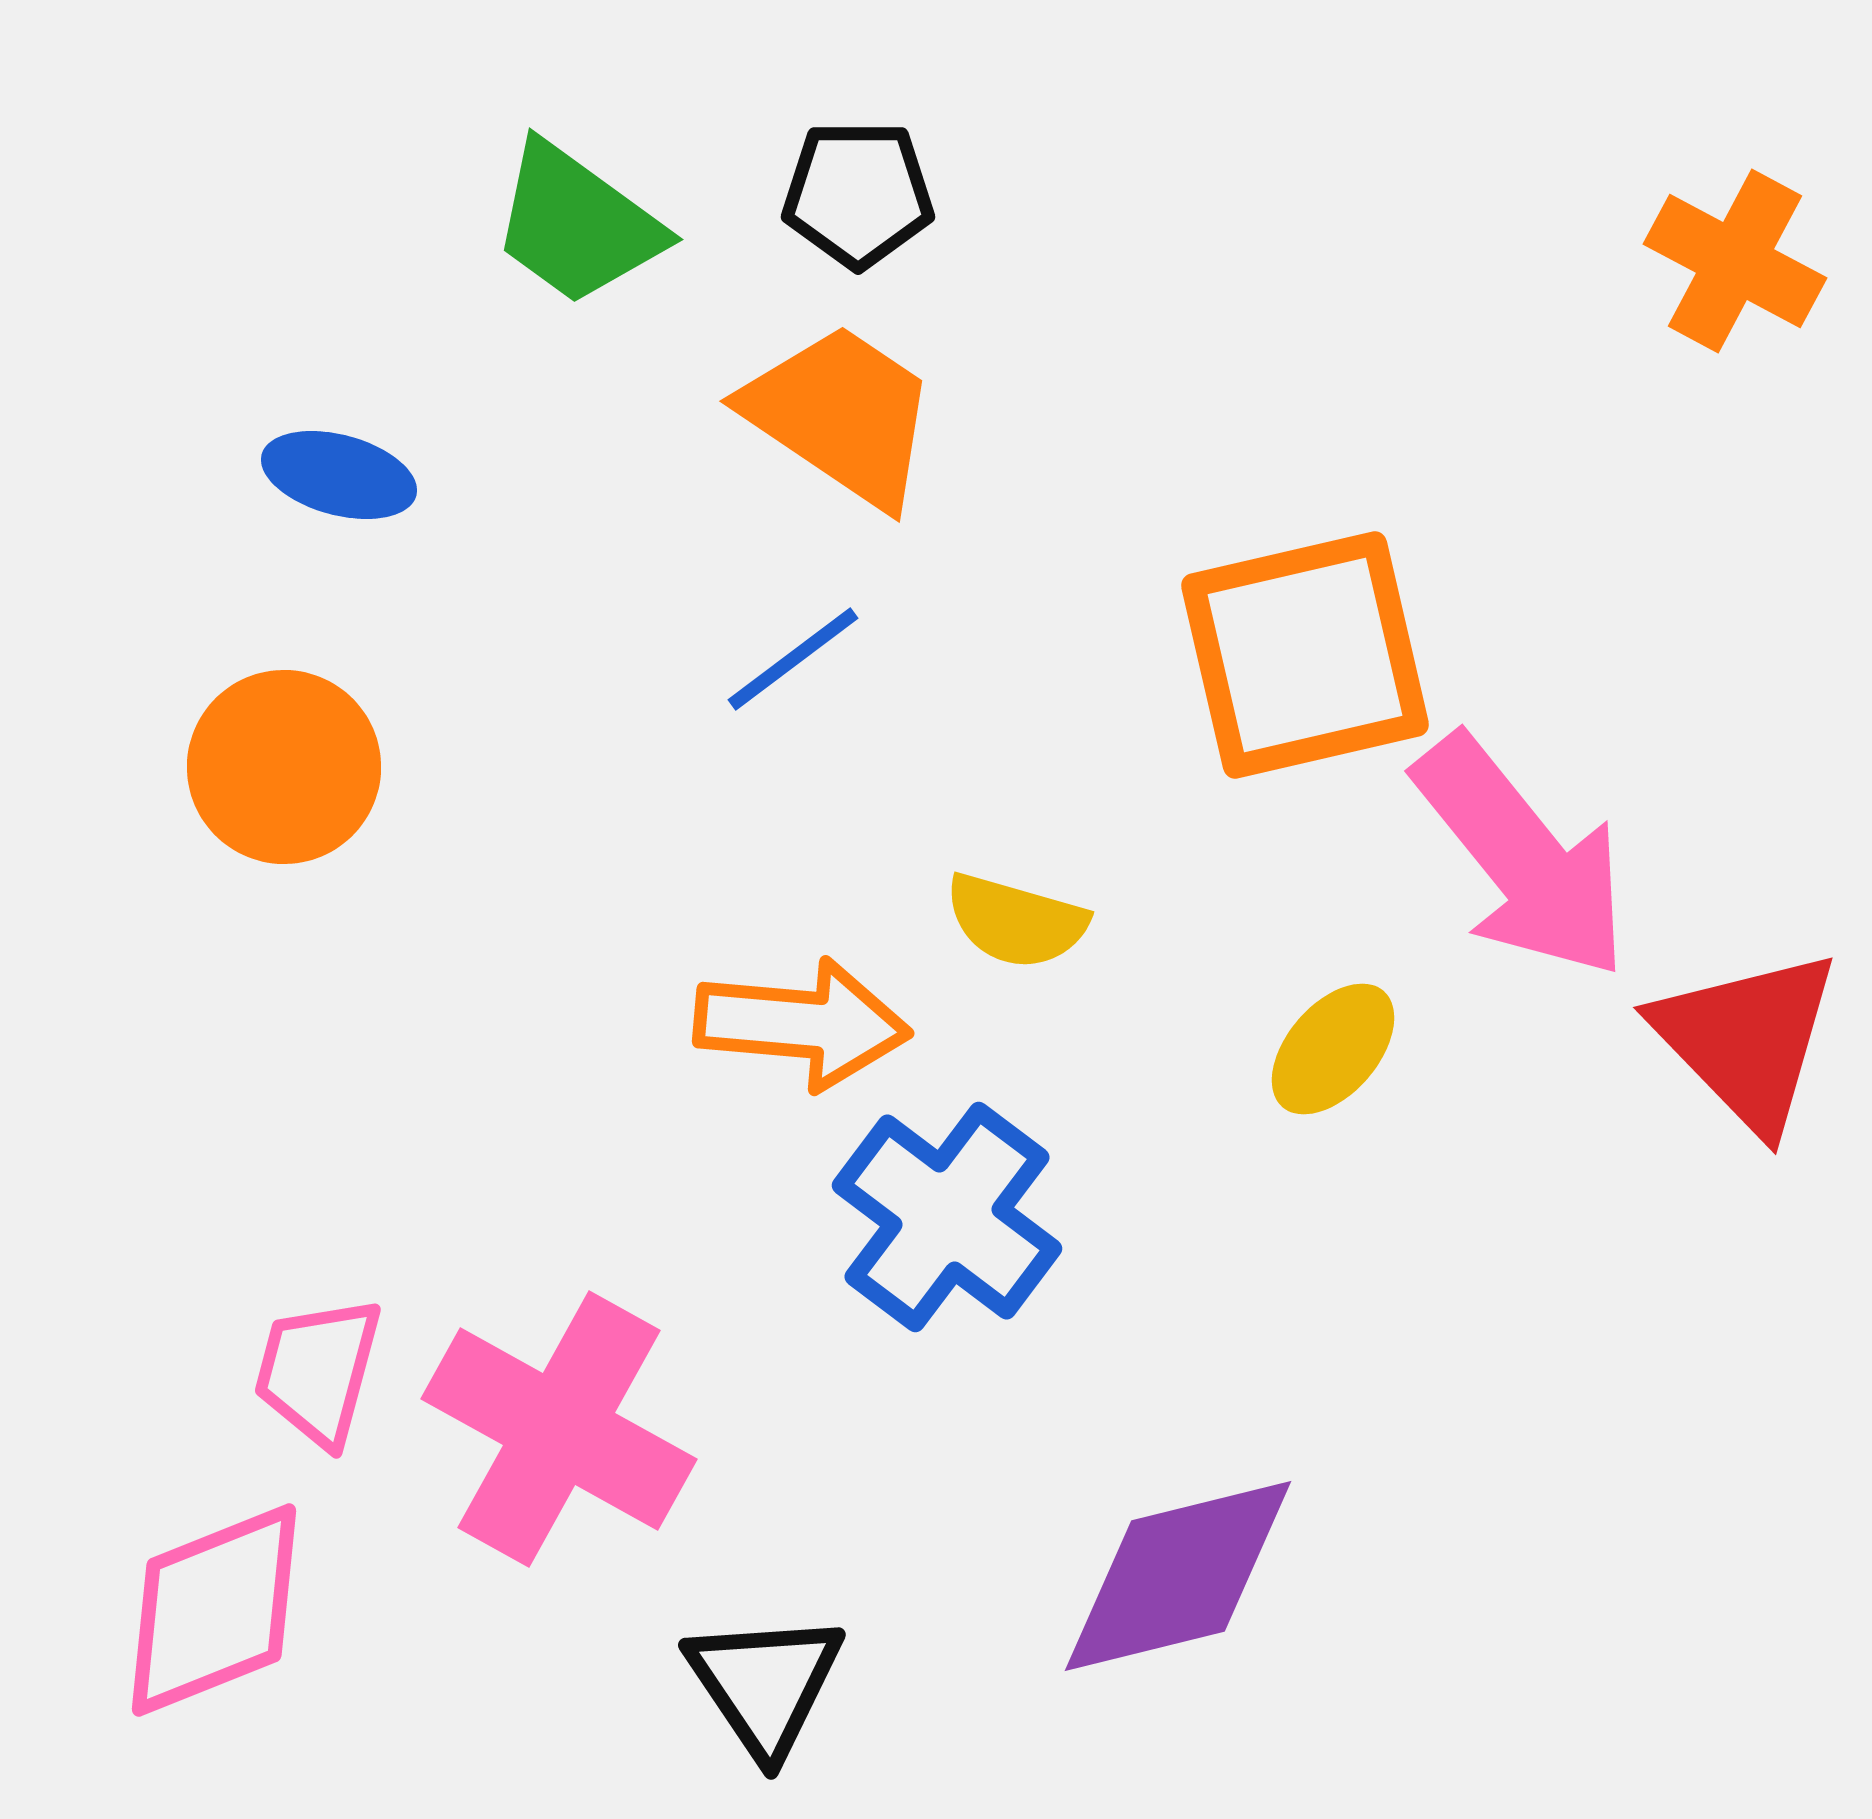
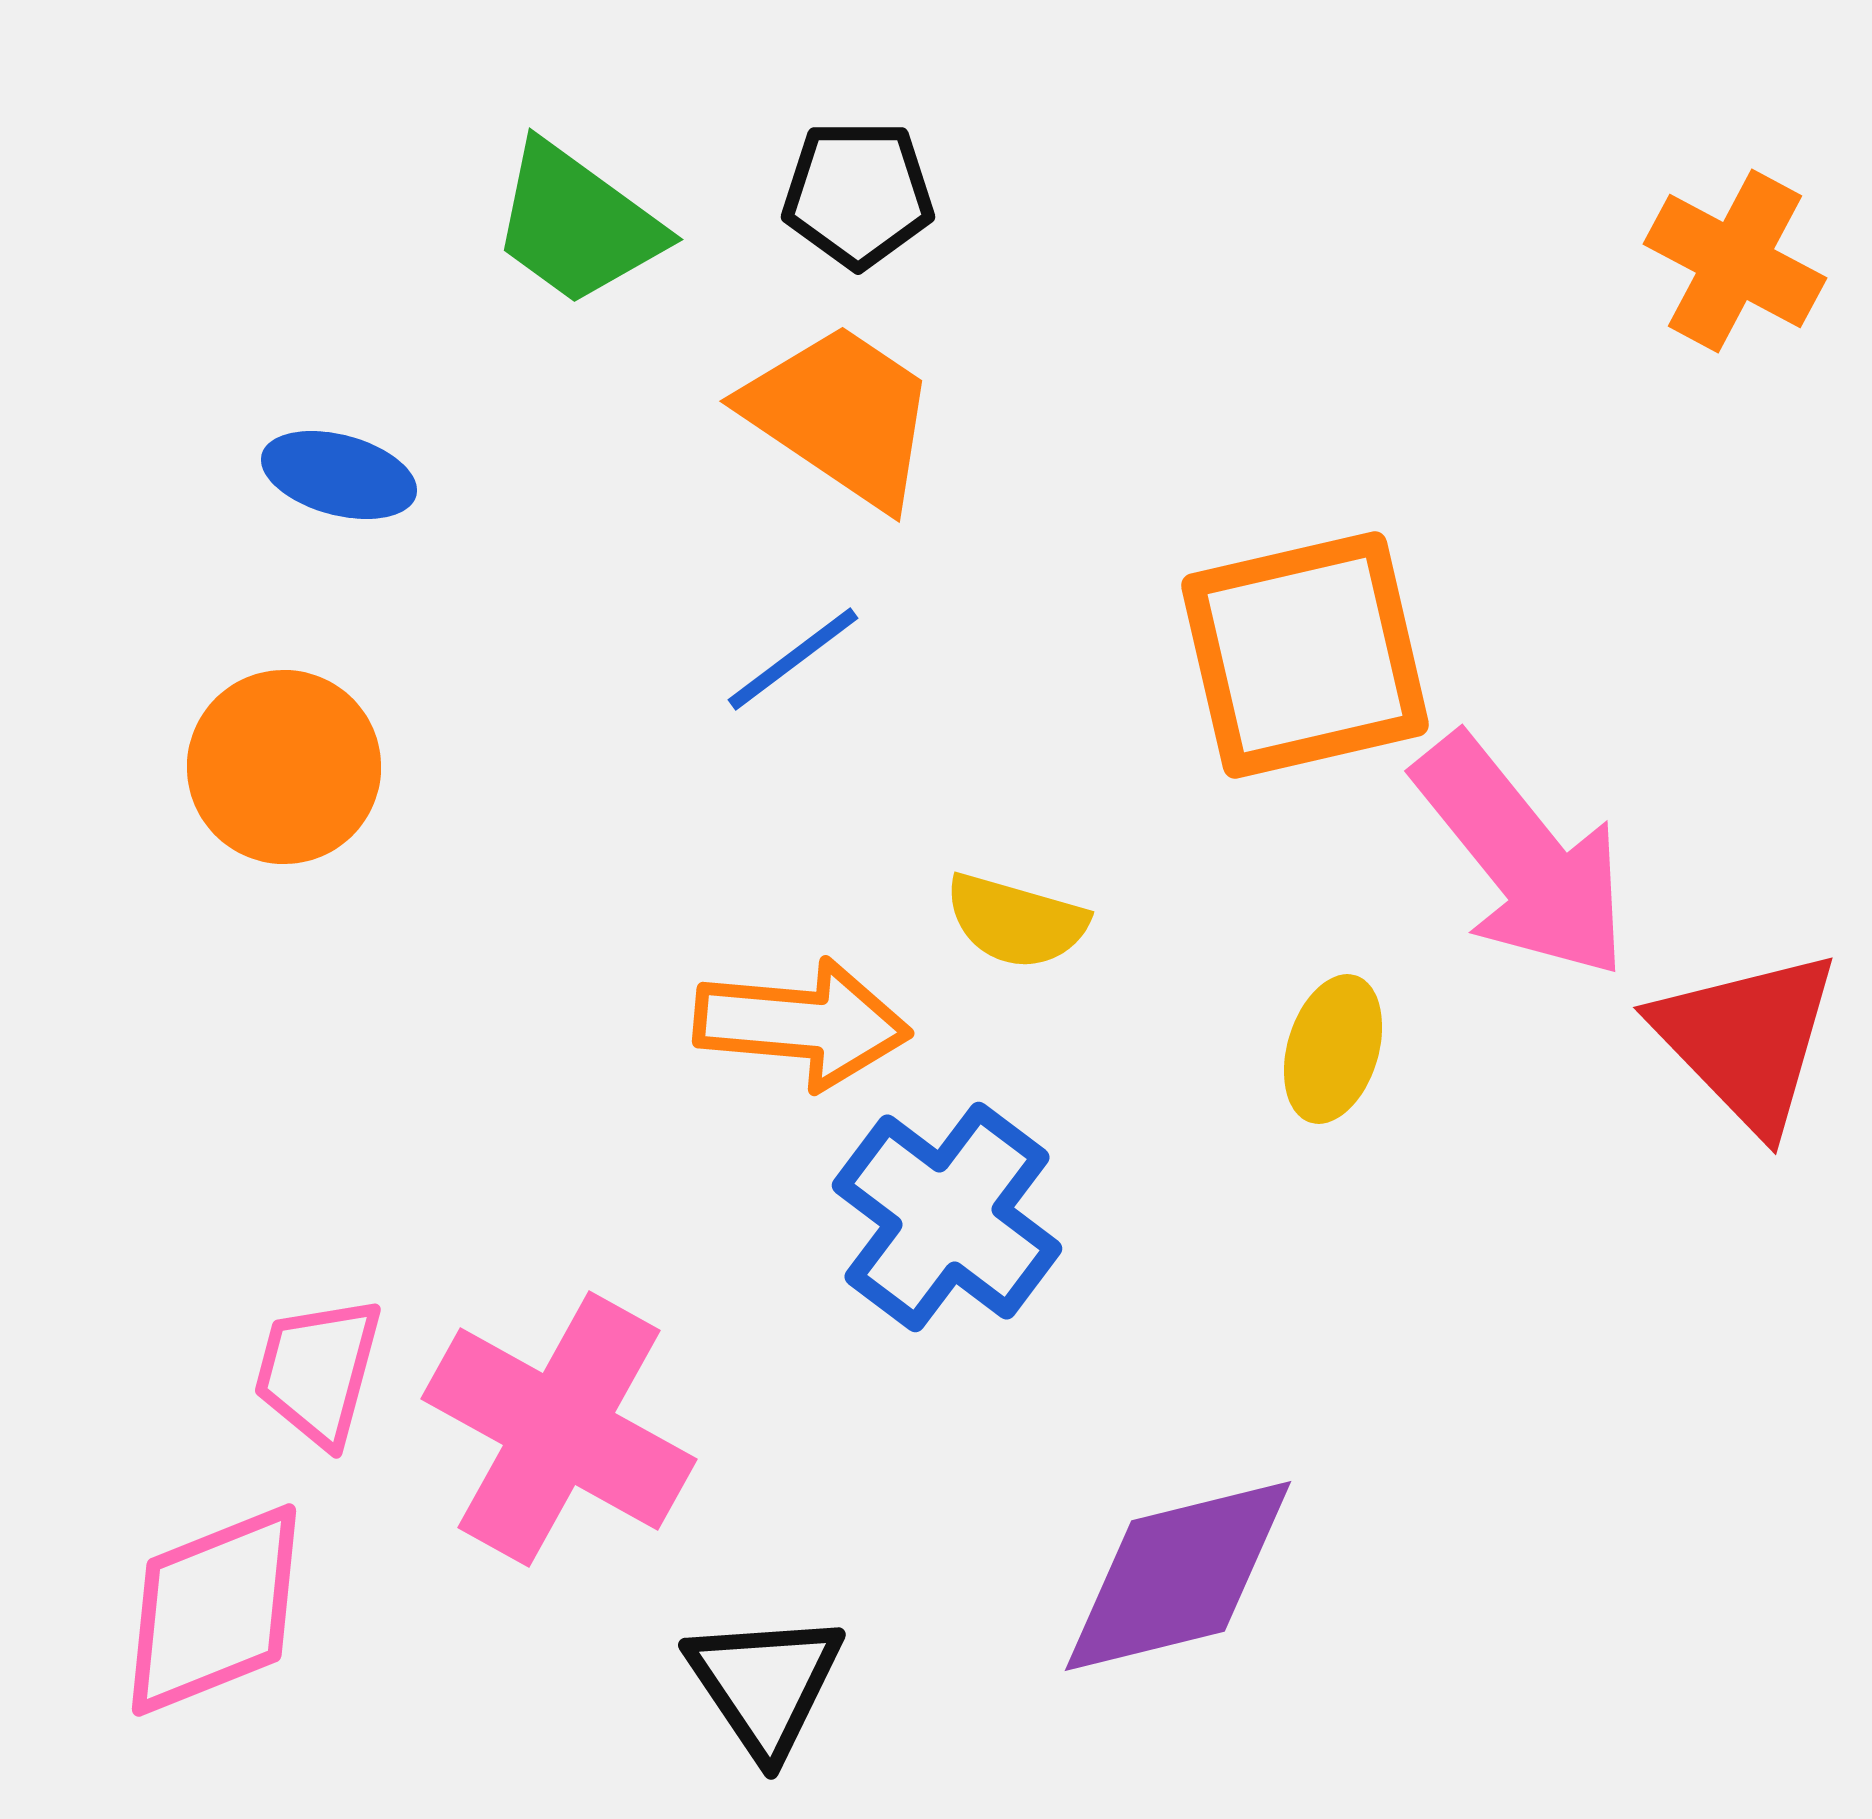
yellow ellipse: rotated 24 degrees counterclockwise
